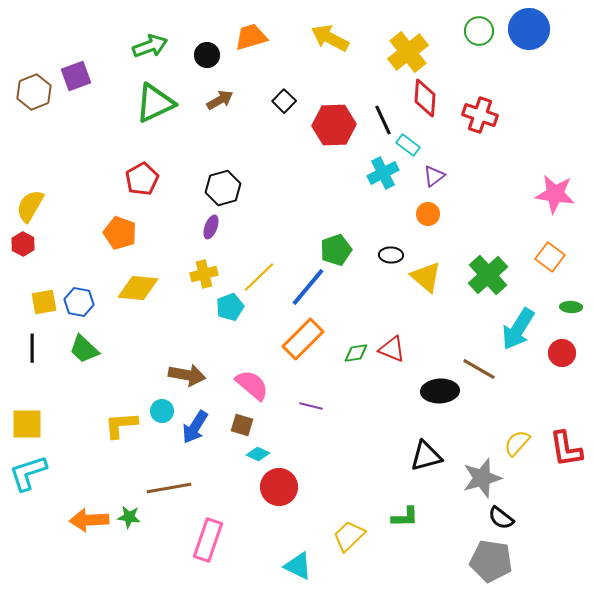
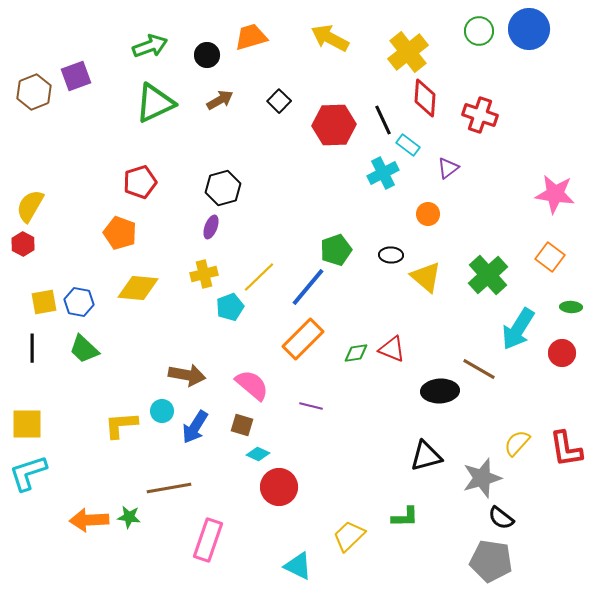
black square at (284, 101): moved 5 px left
purple triangle at (434, 176): moved 14 px right, 8 px up
red pentagon at (142, 179): moved 2 px left, 3 px down; rotated 12 degrees clockwise
